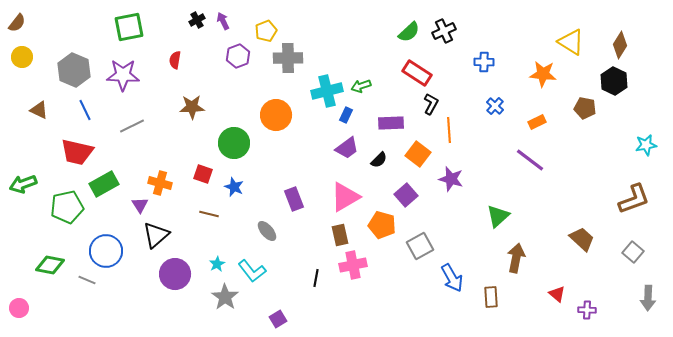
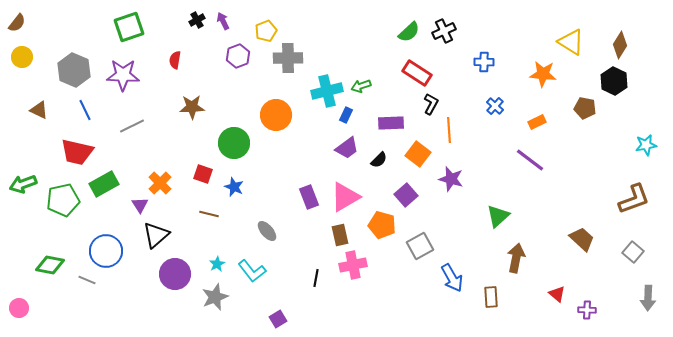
green square at (129, 27): rotated 8 degrees counterclockwise
orange cross at (160, 183): rotated 30 degrees clockwise
purple rectangle at (294, 199): moved 15 px right, 2 px up
green pentagon at (67, 207): moved 4 px left, 7 px up
gray star at (225, 297): moved 10 px left; rotated 16 degrees clockwise
